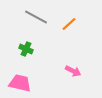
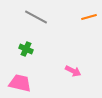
orange line: moved 20 px right, 7 px up; rotated 28 degrees clockwise
